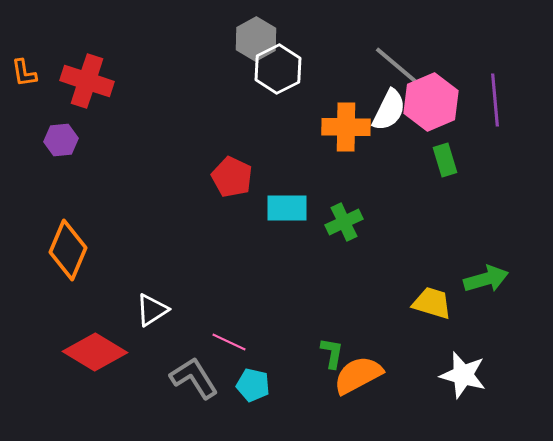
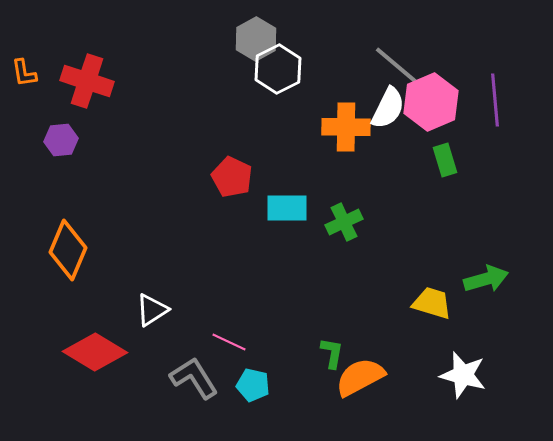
white semicircle: moved 1 px left, 2 px up
orange semicircle: moved 2 px right, 2 px down
